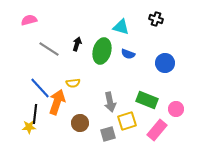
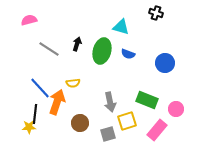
black cross: moved 6 px up
